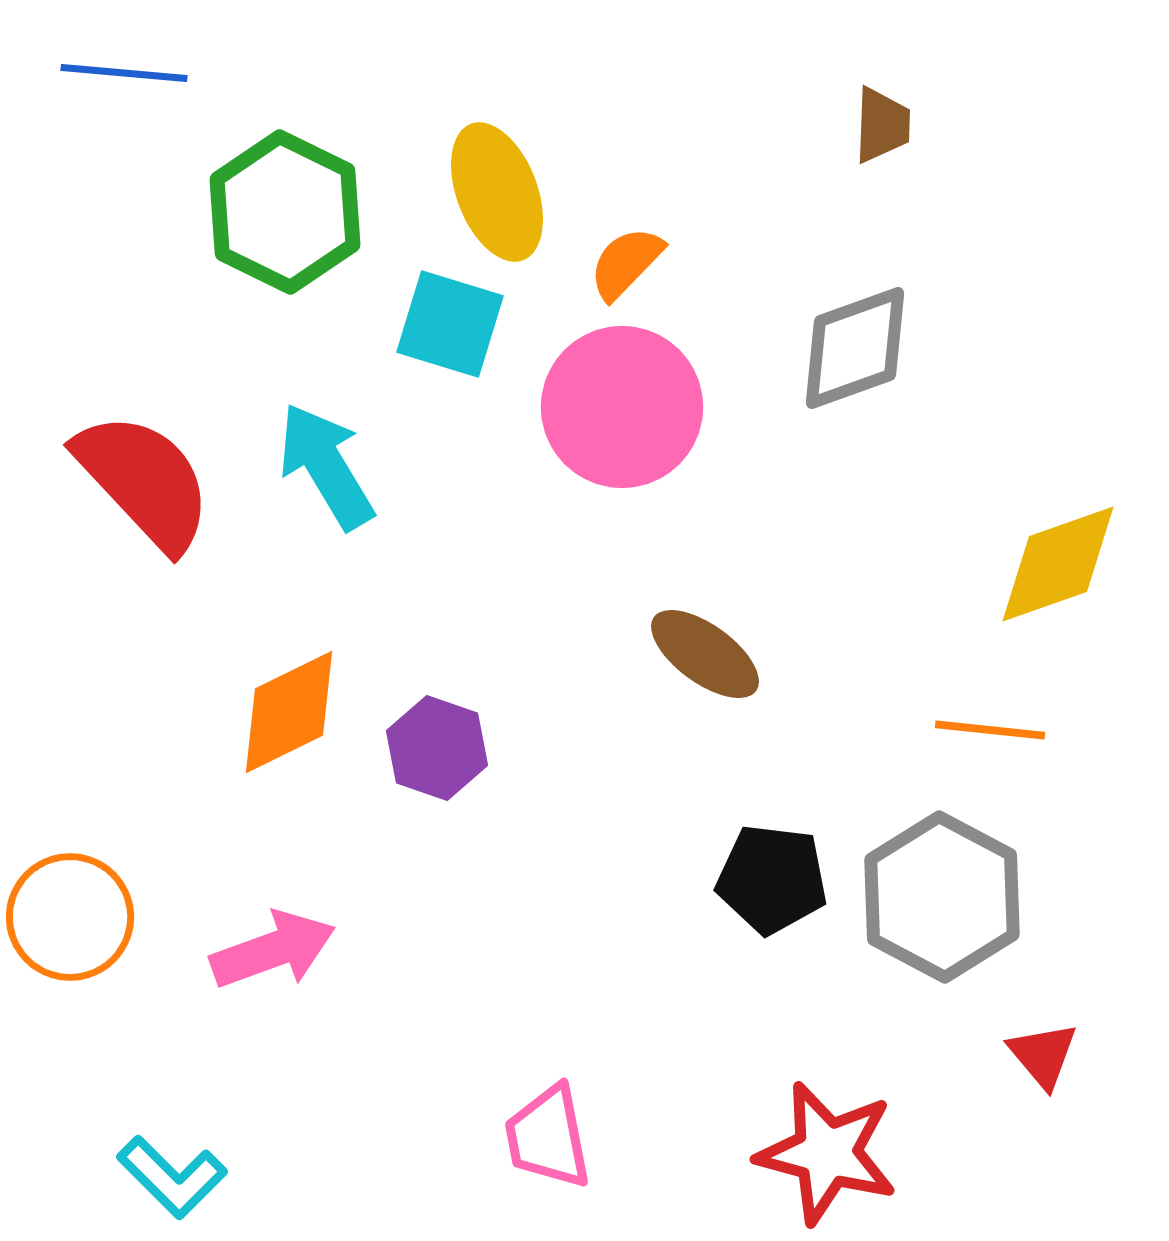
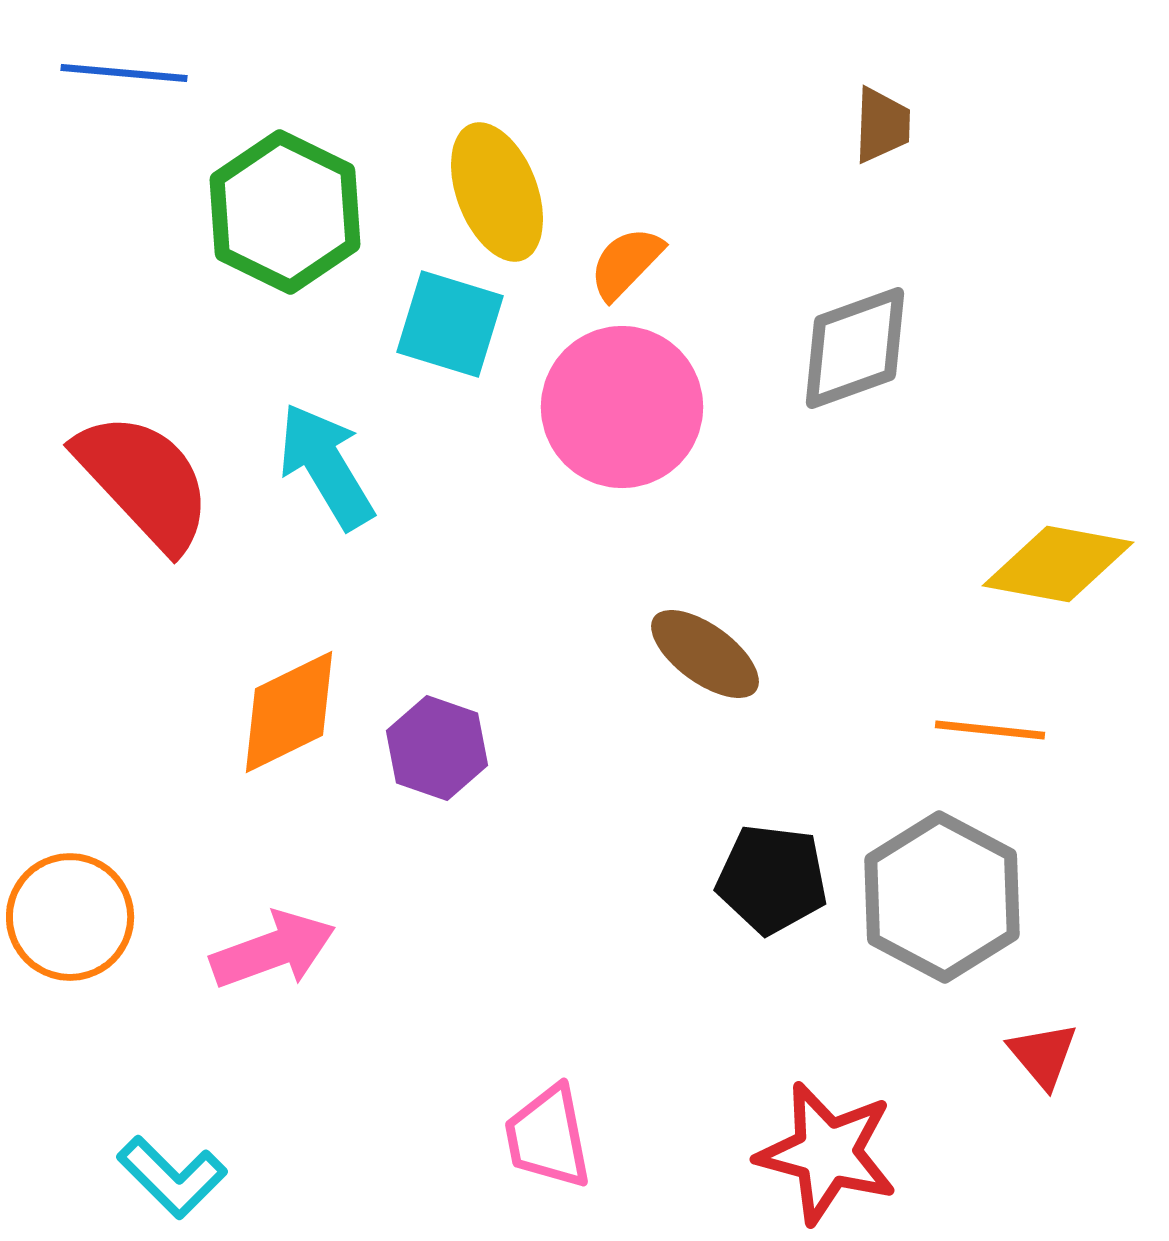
yellow diamond: rotated 30 degrees clockwise
